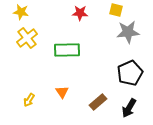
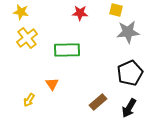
orange triangle: moved 10 px left, 8 px up
